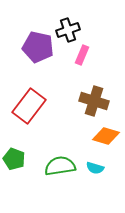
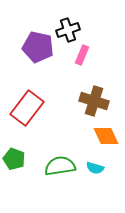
red rectangle: moved 2 px left, 2 px down
orange diamond: rotated 48 degrees clockwise
